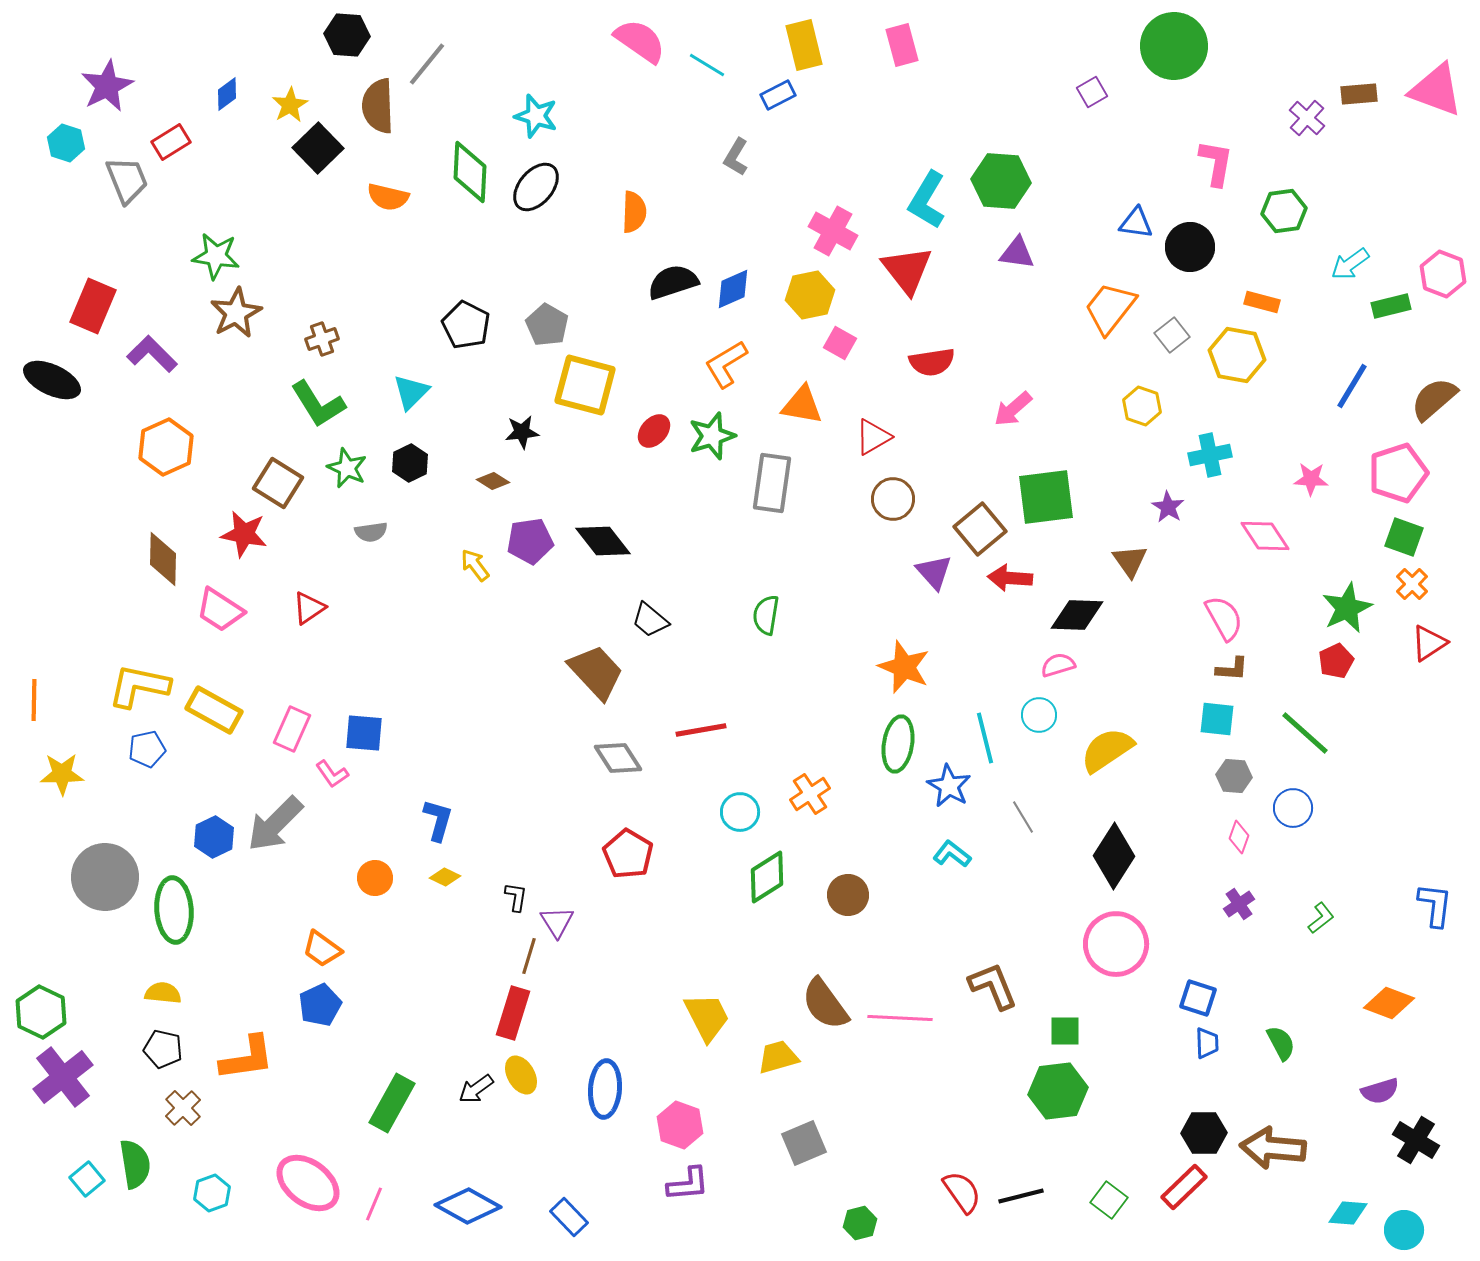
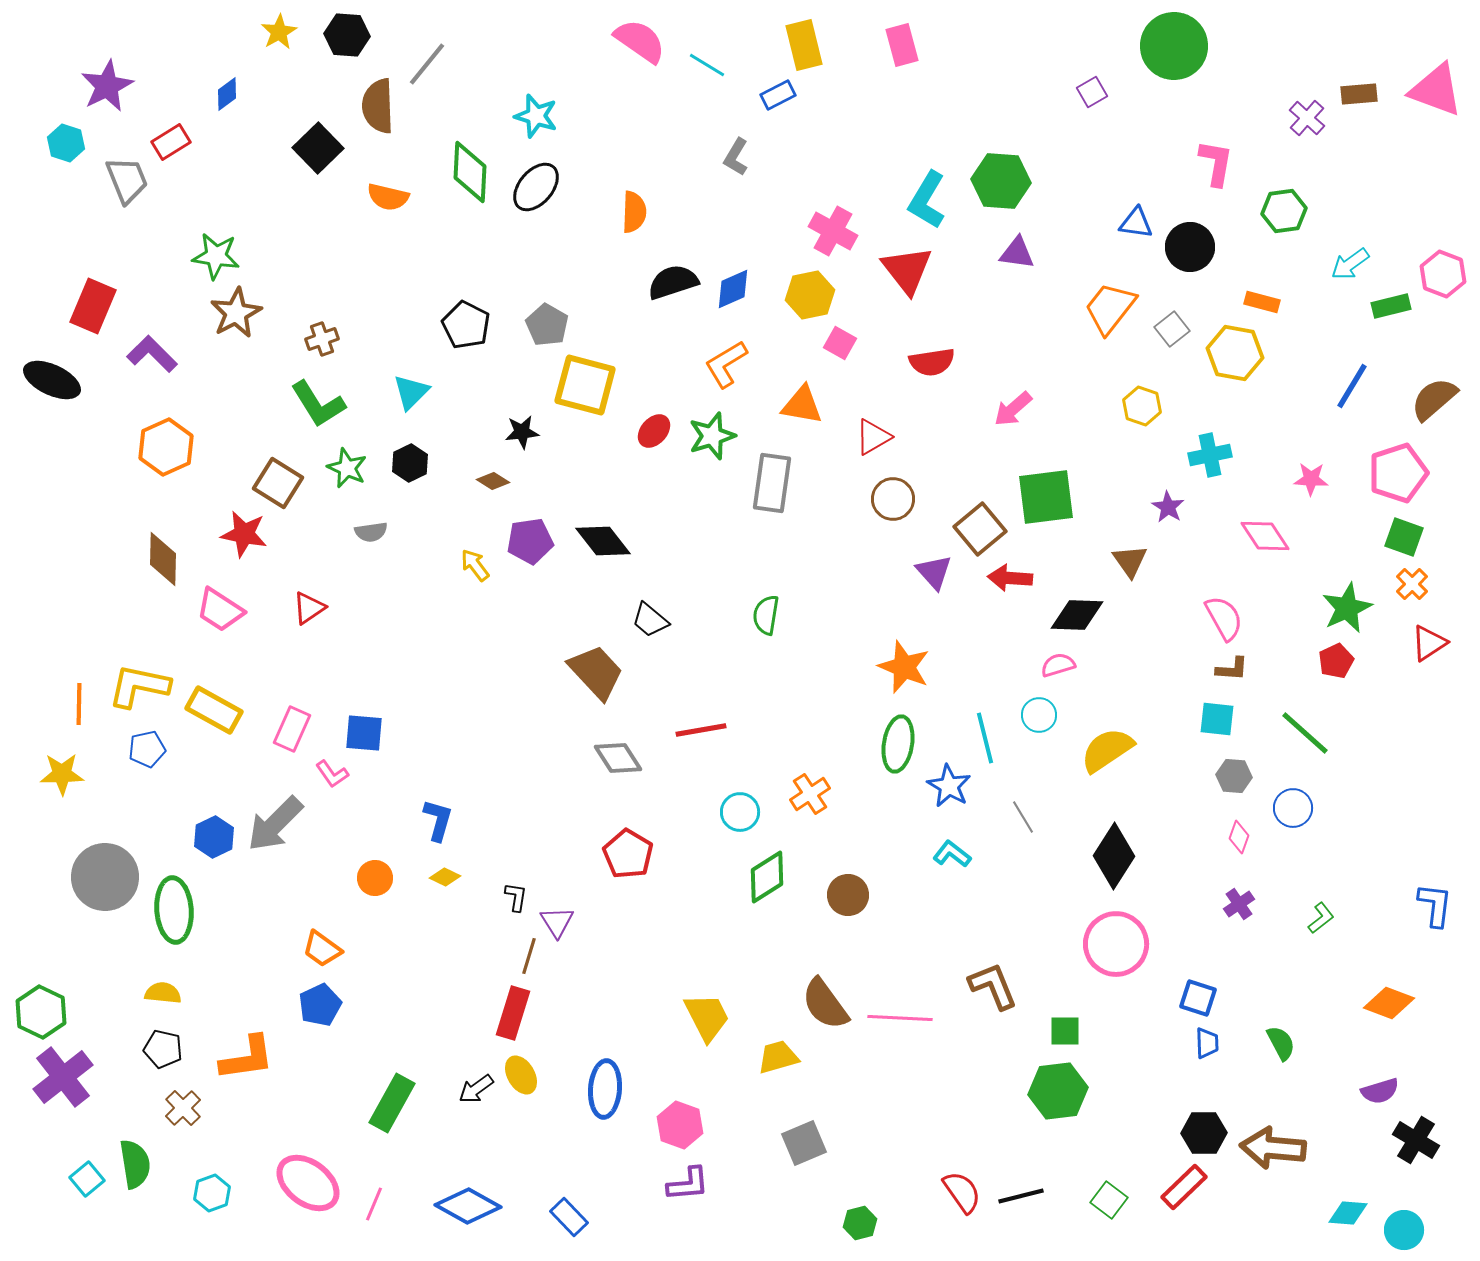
yellow star at (290, 105): moved 11 px left, 73 px up
gray square at (1172, 335): moved 6 px up
yellow hexagon at (1237, 355): moved 2 px left, 2 px up
orange line at (34, 700): moved 45 px right, 4 px down
